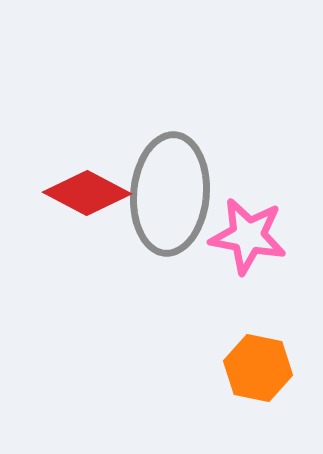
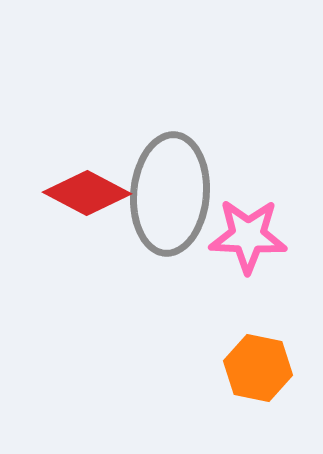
pink star: rotated 8 degrees counterclockwise
